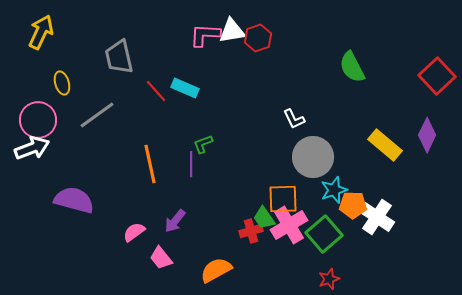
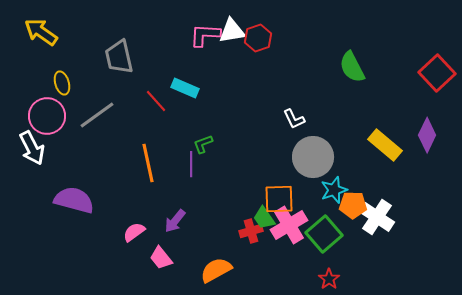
yellow arrow: rotated 80 degrees counterclockwise
red square: moved 3 px up
red line: moved 10 px down
pink circle: moved 9 px right, 4 px up
white arrow: rotated 84 degrees clockwise
orange line: moved 2 px left, 1 px up
orange square: moved 4 px left
red star: rotated 15 degrees counterclockwise
